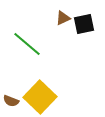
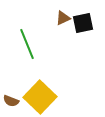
black square: moved 1 px left, 1 px up
green line: rotated 28 degrees clockwise
